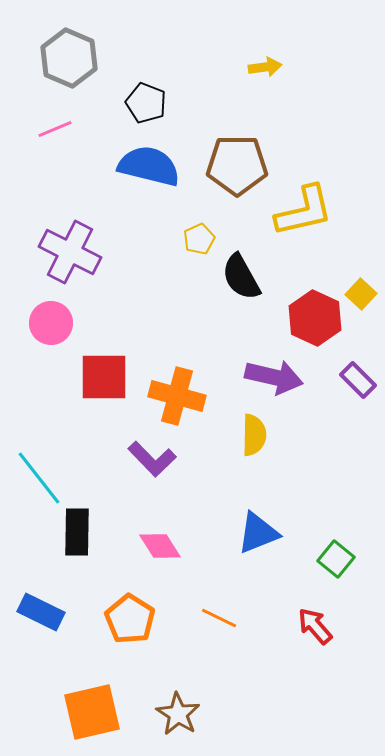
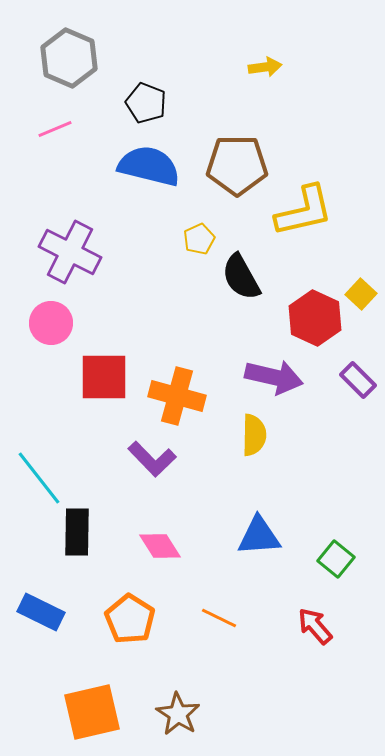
blue triangle: moved 1 px right, 3 px down; rotated 18 degrees clockwise
